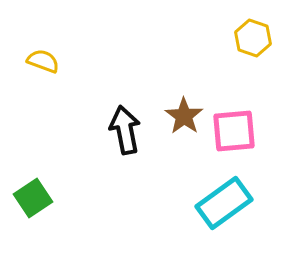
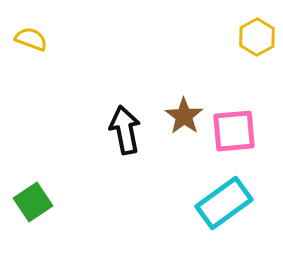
yellow hexagon: moved 4 px right, 1 px up; rotated 12 degrees clockwise
yellow semicircle: moved 12 px left, 22 px up
green square: moved 4 px down
